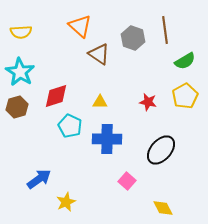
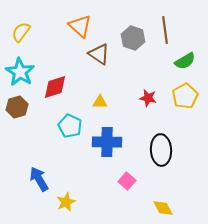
yellow semicircle: rotated 130 degrees clockwise
red diamond: moved 1 px left, 9 px up
red star: moved 4 px up
blue cross: moved 3 px down
black ellipse: rotated 44 degrees counterclockwise
blue arrow: rotated 85 degrees counterclockwise
